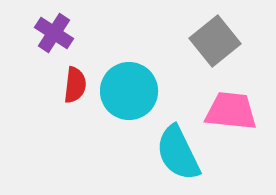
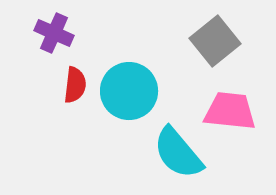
purple cross: rotated 9 degrees counterclockwise
pink trapezoid: moved 1 px left
cyan semicircle: rotated 14 degrees counterclockwise
